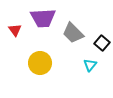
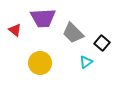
red triangle: rotated 16 degrees counterclockwise
cyan triangle: moved 4 px left, 3 px up; rotated 16 degrees clockwise
